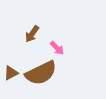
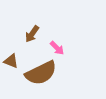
brown triangle: moved 12 px up; rotated 49 degrees clockwise
